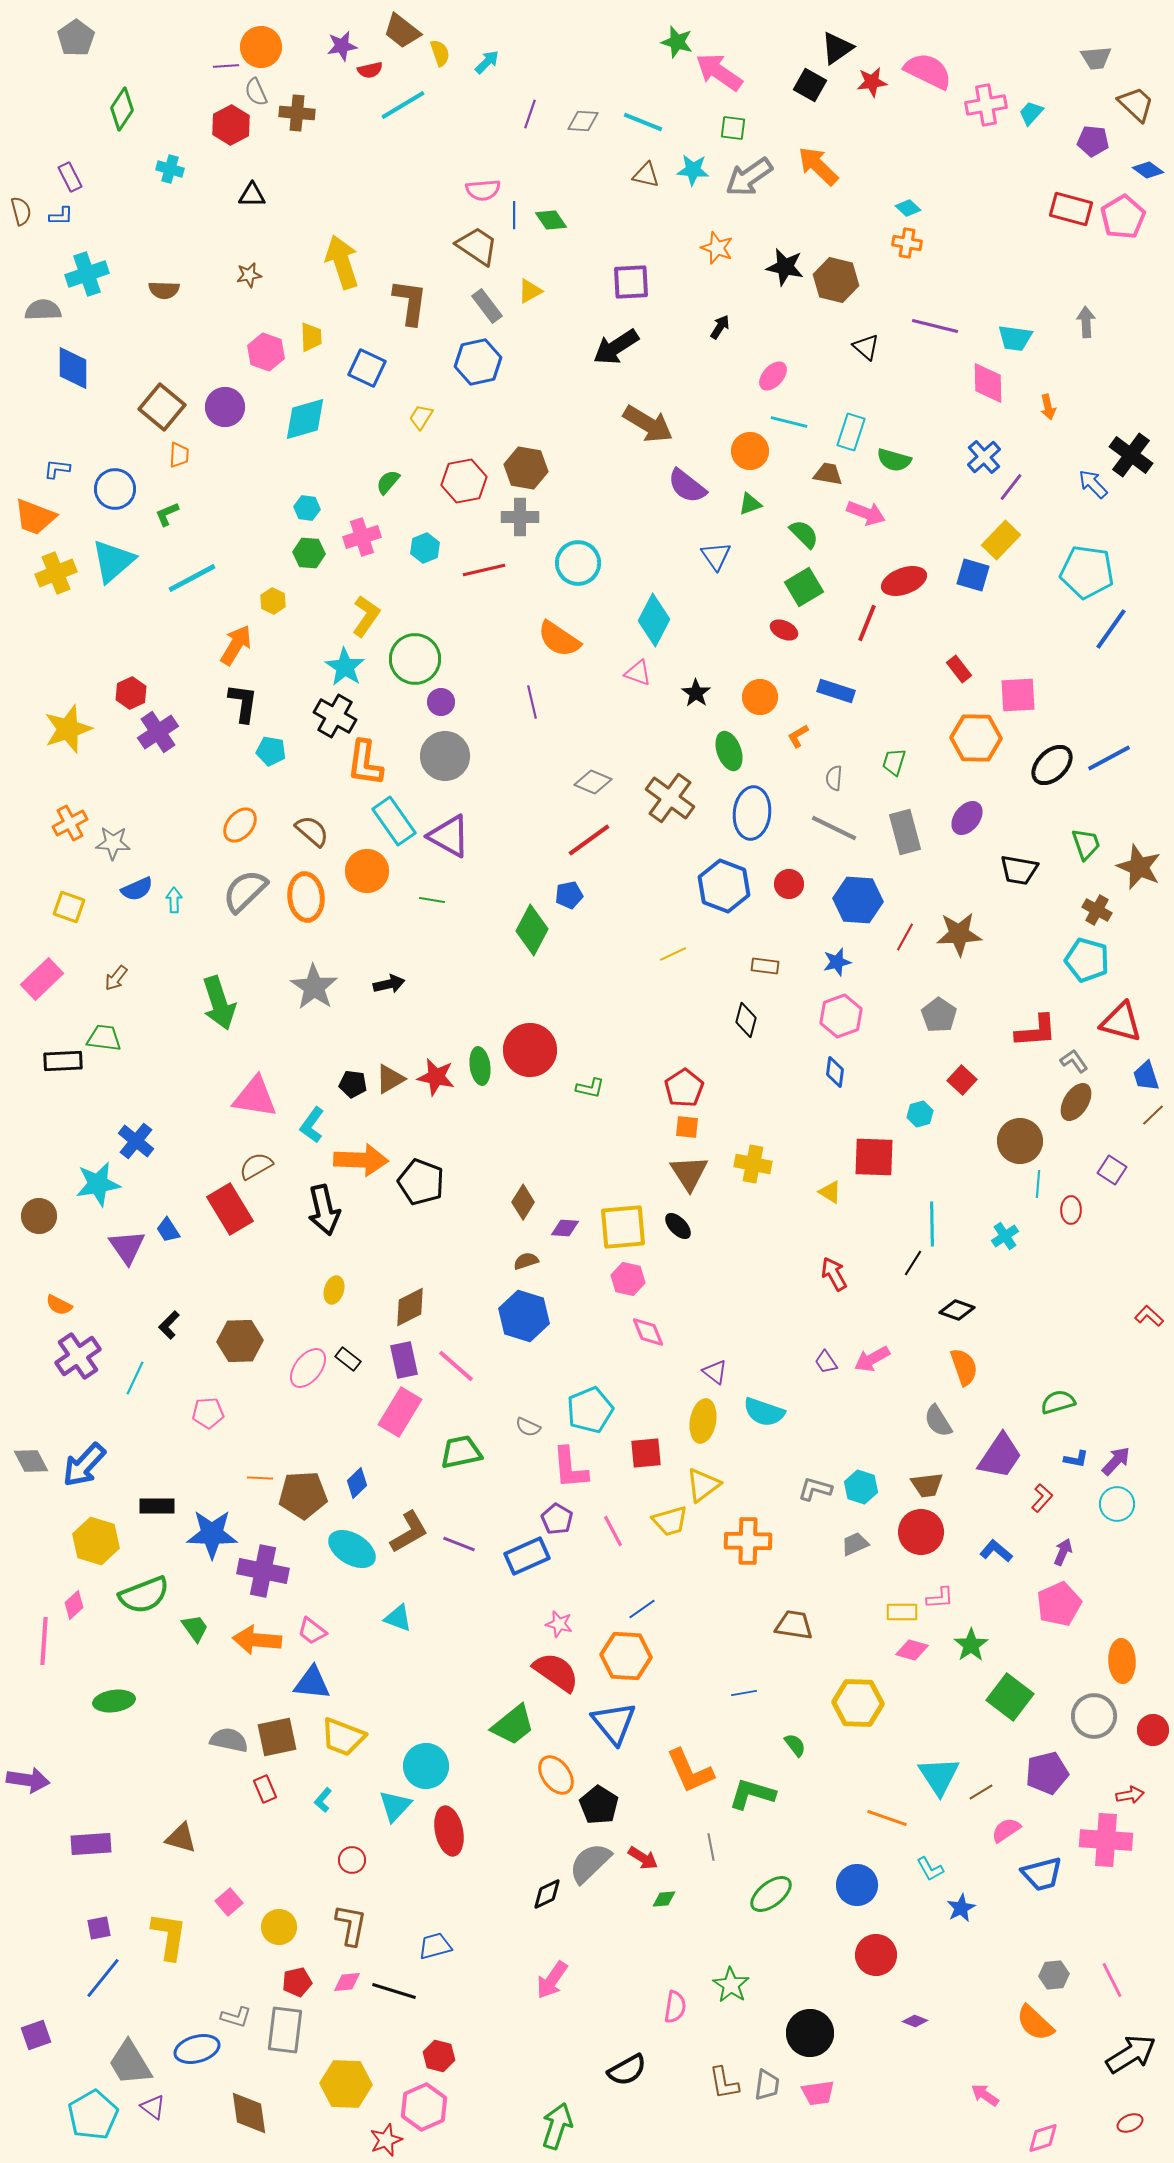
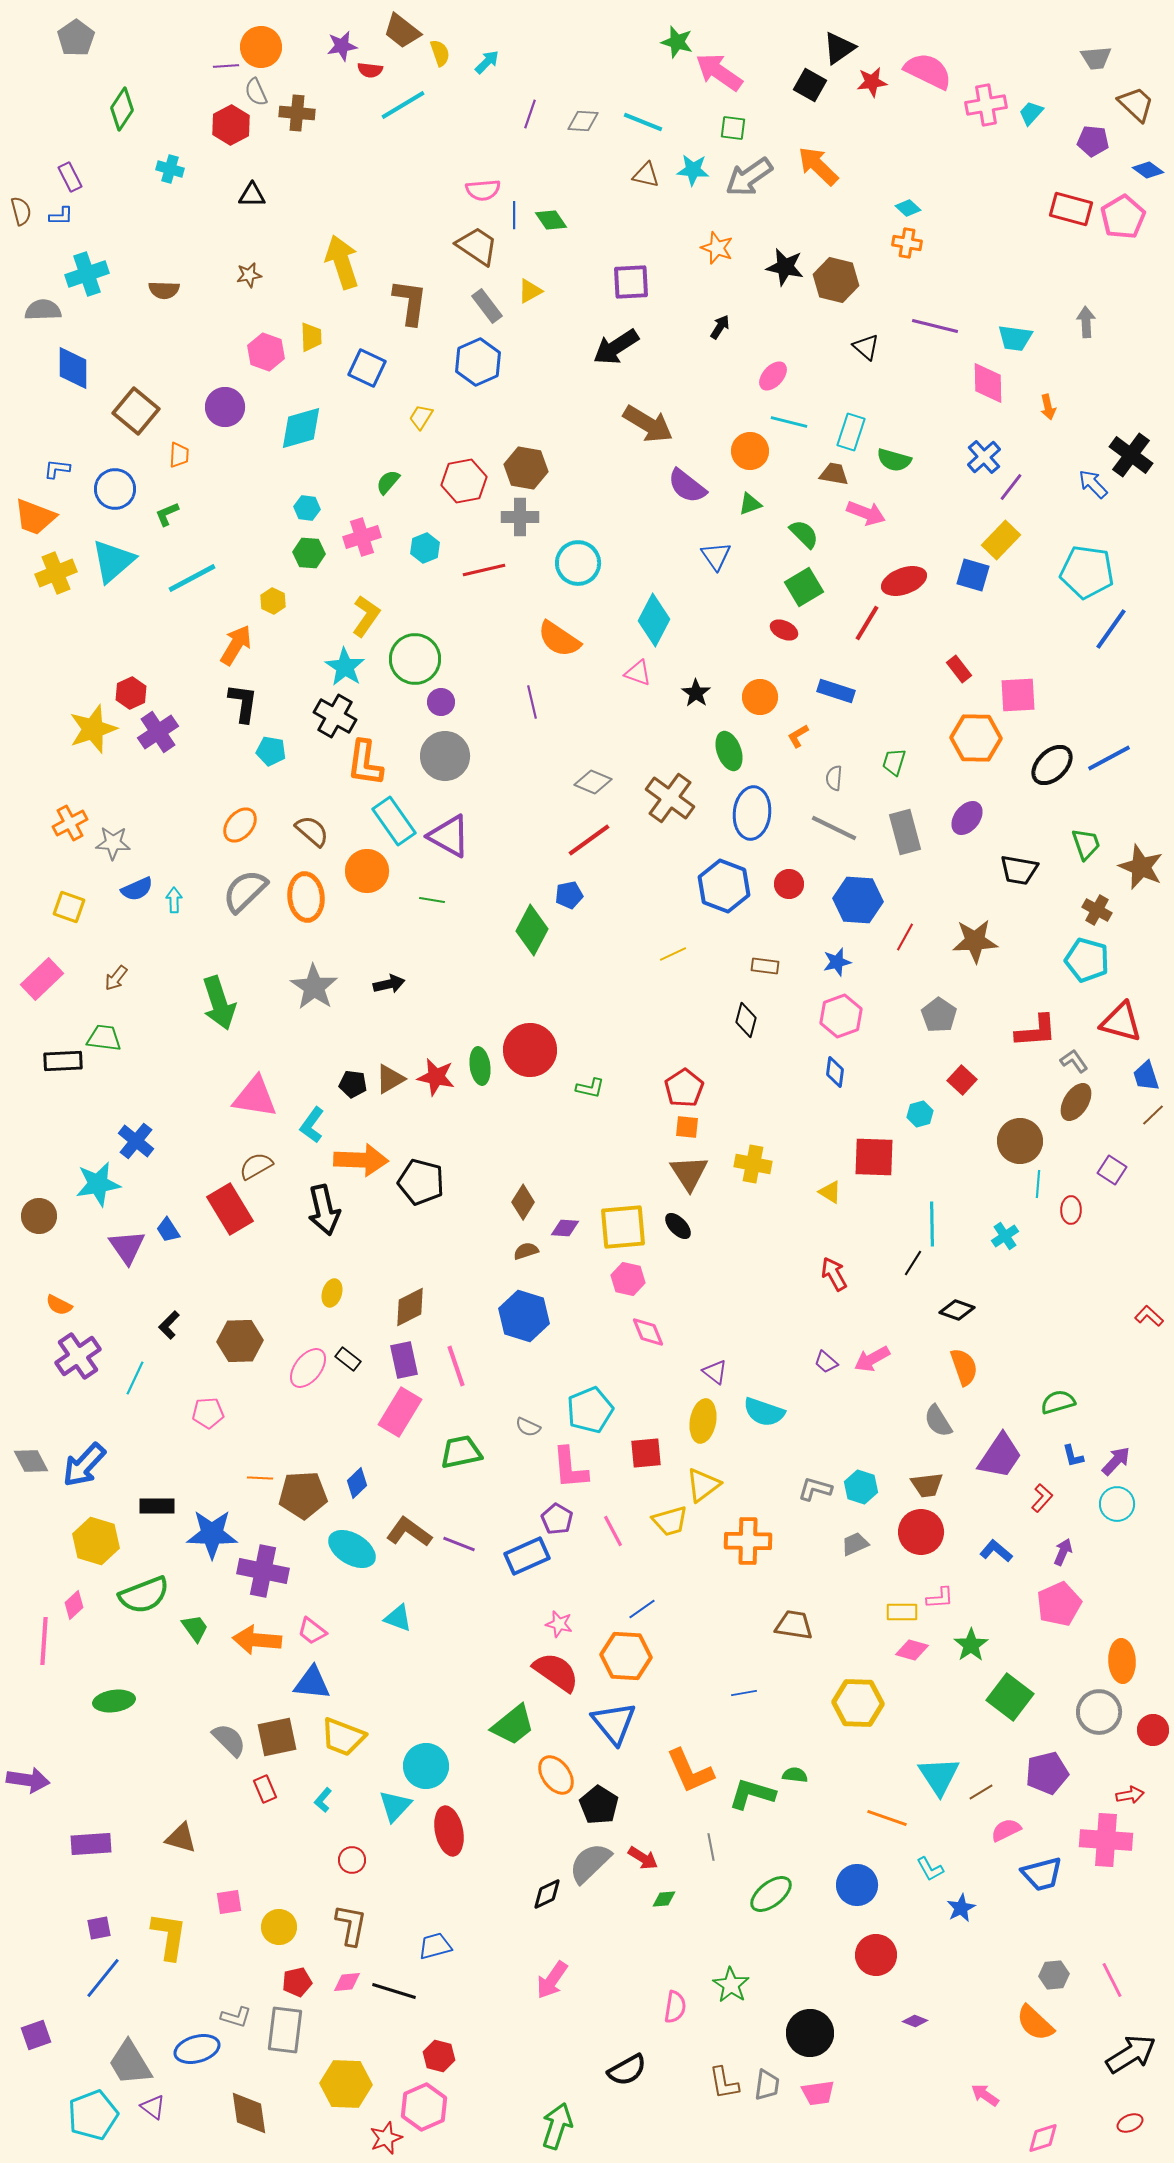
black triangle at (837, 48): moved 2 px right
red semicircle at (370, 70): rotated 20 degrees clockwise
blue hexagon at (478, 362): rotated 12 degrees counterclockwise
brown square at (162, 407): moved 26 px left, 4 px down
cyan diamond at (305, 419): moved 4 px left, 9 px down
brown trapezoid at (828, 474): moved 6 px right
red line at (867, 623): rotated 9 degrees clockwise
yellow star at (68, 729): moved 25 px right
brown star at (1139, 867): moved 2 px right
brown star at (959, 934): moved 16 px right, 7 px down
black pentagon at (421, 1182): rotated 6 degrees counterclockwise
brown semicircle at (526, 1261): moved 10 px up
yellow ellipse at (334, 1290): moved 2 px left, 3 px down
purple trapezoid at (826, 1362): rotated 15 degrees counterclockwise
pink line at (456, 1366): rotated 30 degrees clockwise
blue L-shape at (1076, 1459): moved 3 px left, 3 px up; rotated 65 degrees clockwise
brown L-shape at (409, 1532): rotated 114 degrees counterclockwise
gray circle at (1094, 1716): moved 5 px right, 4 px up
gray semicircle at (229, 1740): rotated 33 degrees clockwise
green semicircle at (795, 1745): moved 30 px down; rotated 45 degrees counterclockwise
pink semicircle at (1006, 1830): rotated 8 degrees clockwise
pink square at (229, 1902): rotated 32 degrees clockwise
cyan pentagon at (93, 2115): rotated 9 degrees clockwise
red star at (386, 2140): moved 2 px up
